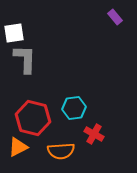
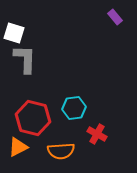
white square: rotated 25 degrees clockwise
red cross: moved 3 px right
